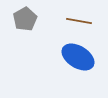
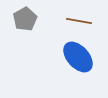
blue ellipse: rotated 16 degrees clockwise
